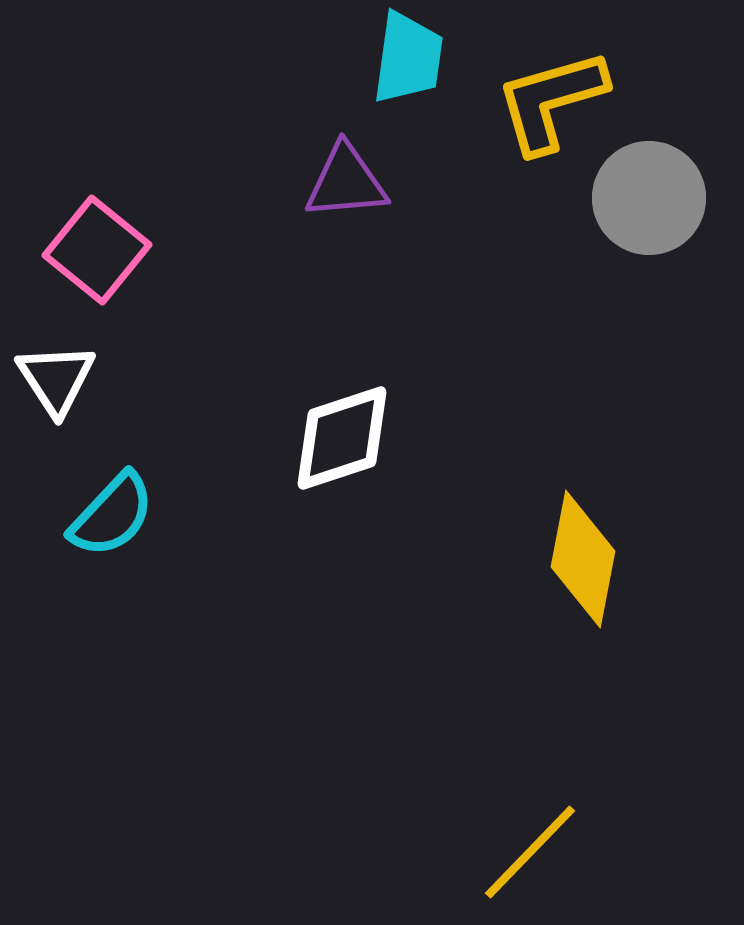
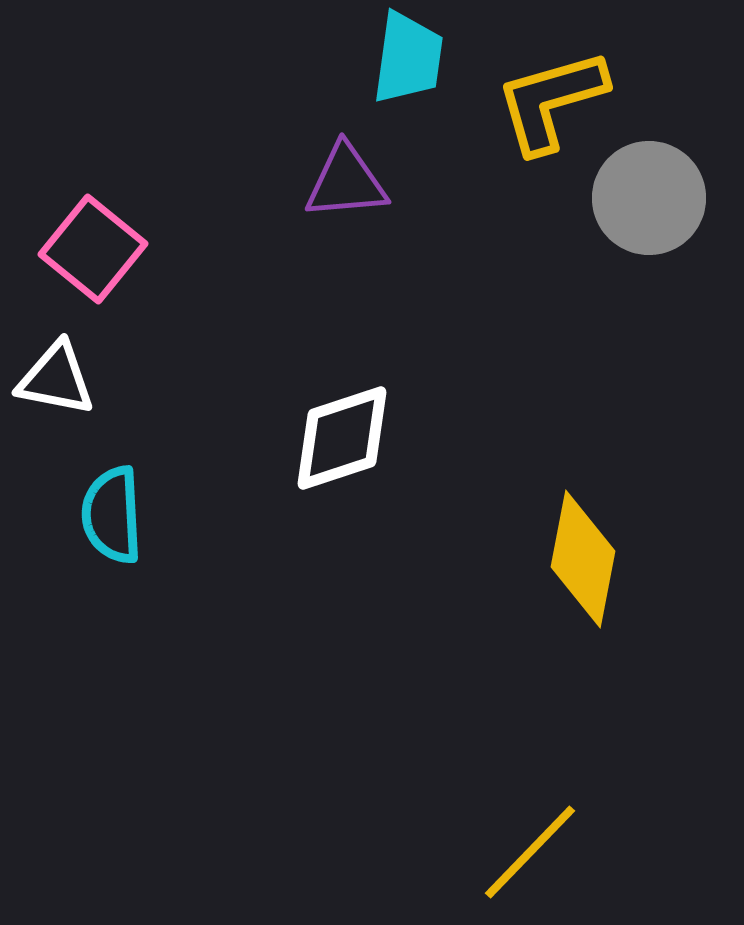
pink square: moved 4 px left, 1 px up
white triangle: rotated 46 degrees counterclockwise
cyan semicircle: rotated 134 degrees clockwise
